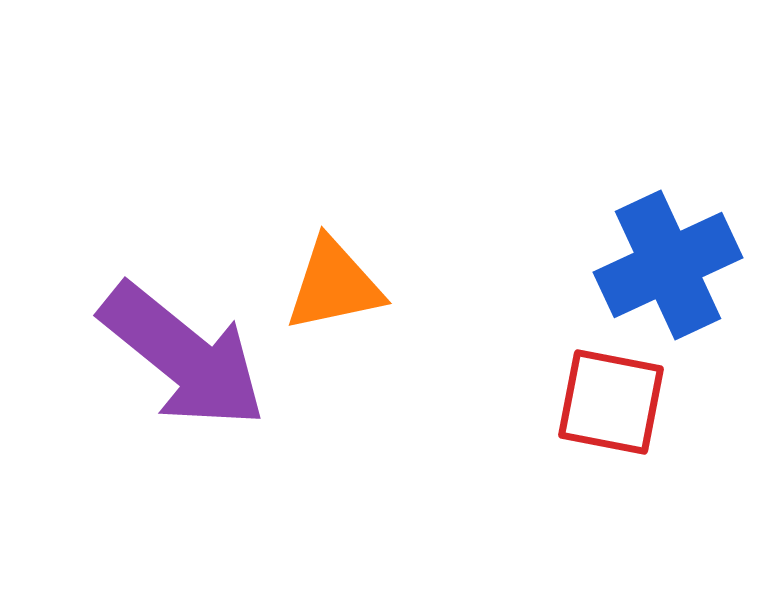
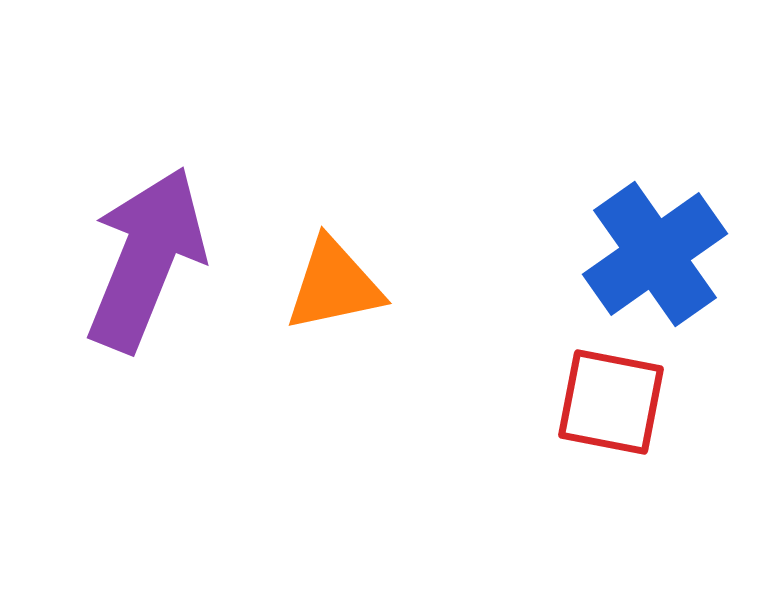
blue cross: moved 13 px left, 11 px up; rotated 10 degrees counterclockwise
purple arrow: moved 37 px left, 97 px up; rotated 107 degrees counterclockwise
